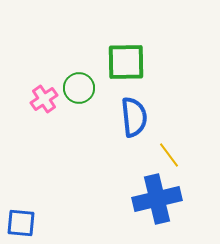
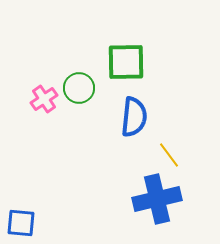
blue semicircle: rotated 12 degrees clockwise
